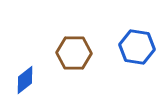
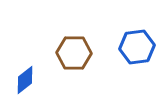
blue hexagon: rotated 16 degrees counterclockwise
